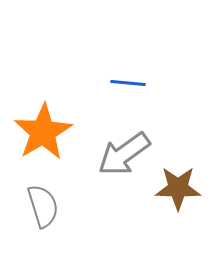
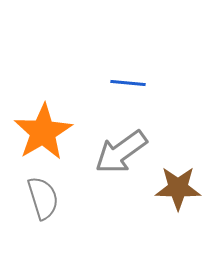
gray arrow: moved 3 px left, 2 px up
gray semicircle: moved 8 px up
